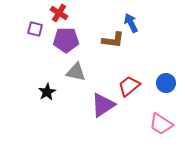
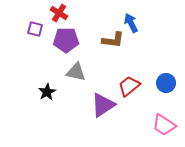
pink trapezoid: moved 3 px right, 1 px down
